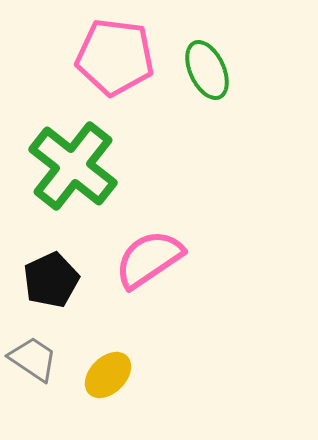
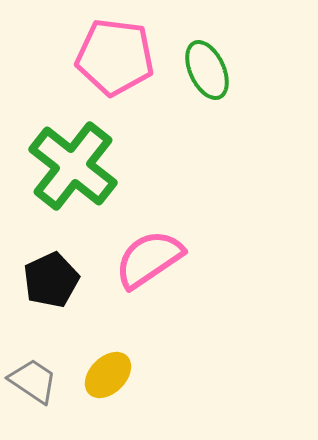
gray trapezoid: moved 22 px down
